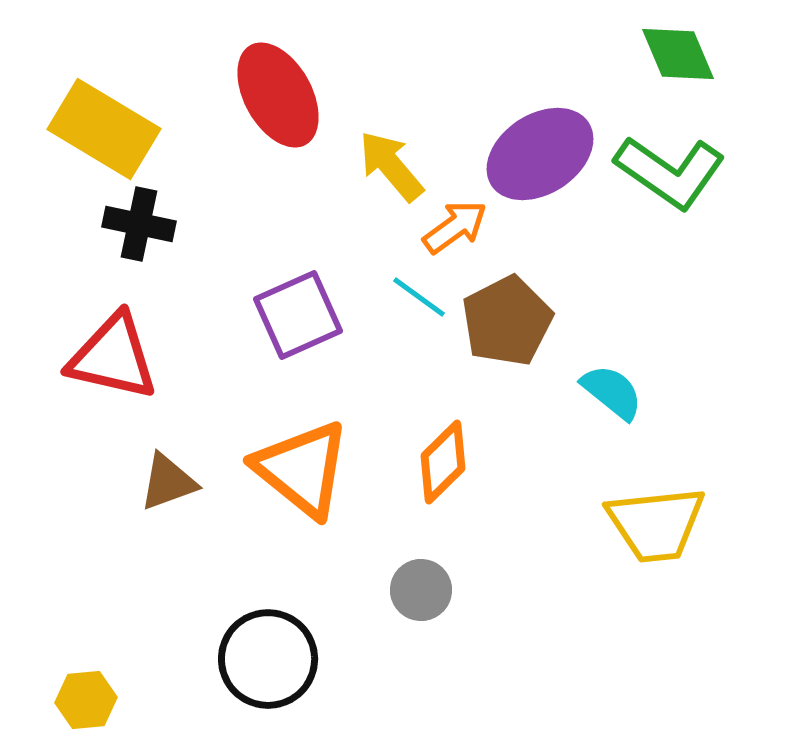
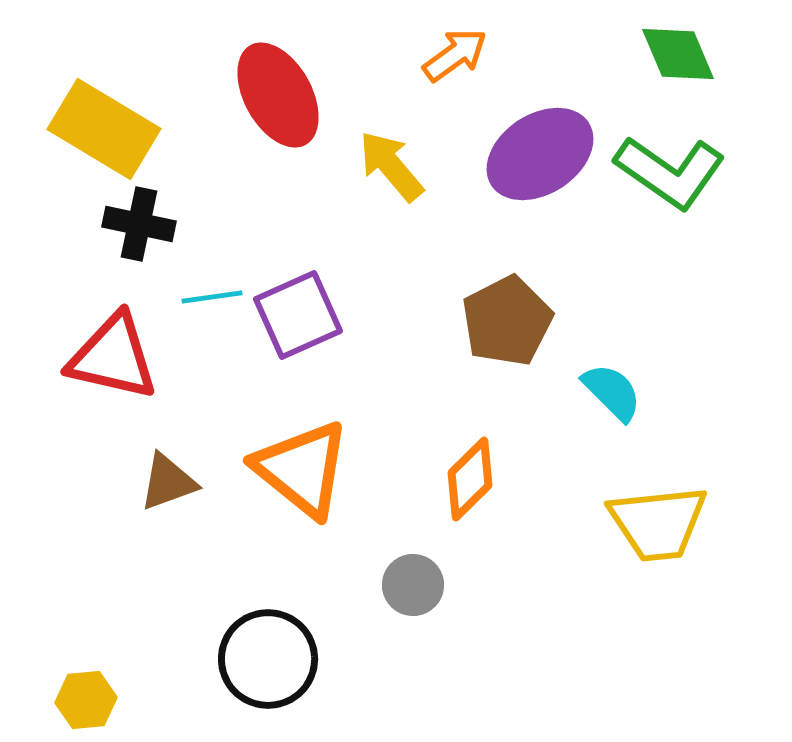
orange arrow: moved 172 px up
cyan line: moved 207 px left; rotated 44 degrees counterclockwise
cyan semicircle: rotated 6 degrees clockwise
orange diamond: moved 27 px right, 17 px down
yellow trapezoid: moved 2 px right, 1 px up
gray circle: moved 8 px left, 5 px up
